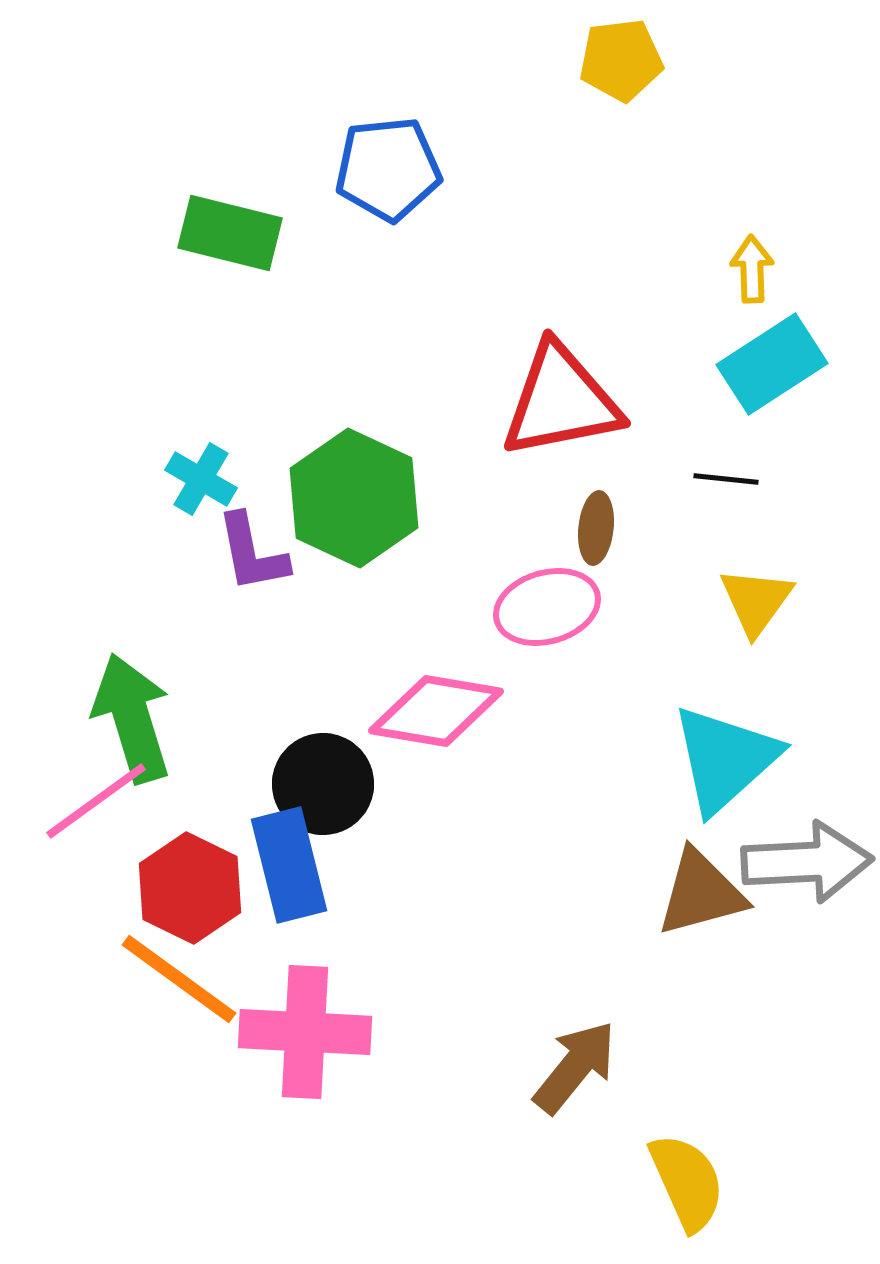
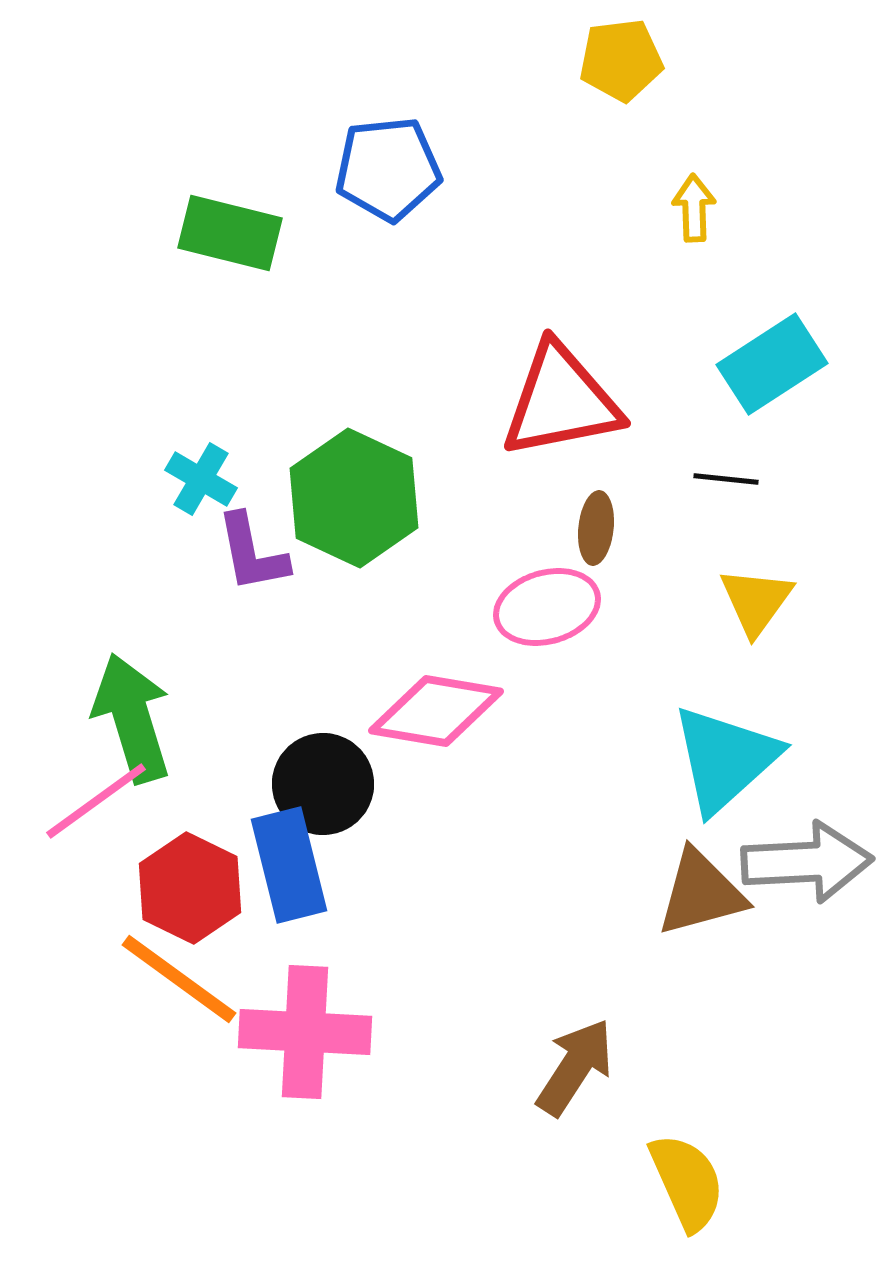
yellow arrow: moved 58 px left, 61 px up
brown arrow: rotated 6 degrees counterclockwise
